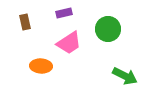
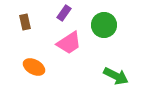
purple rectangle: rotated 42 degrees counterclockwise
green circle: moved 4 px left, 4 px up
orange ellipse: moved 7 px left, 1 px down; rotated 25 degrees clockwise
green arrow: moved 9 px left
